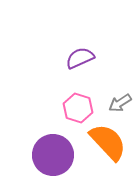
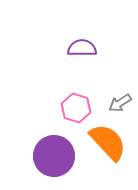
purple semicircle: moved 2 px right, 10 px up; rotated 24 degrees clockwise
pink hexagon: moved 2 px left
purple circle: moved 1 px right, 1 px down
